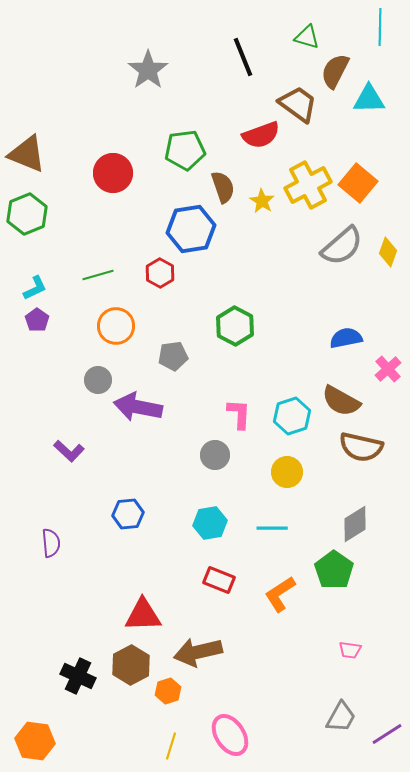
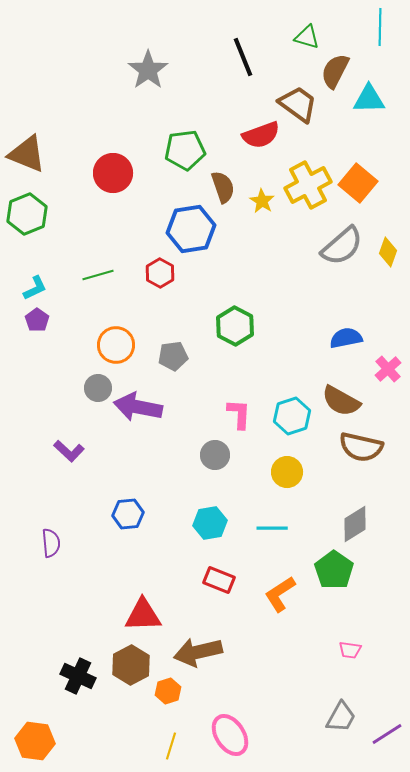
orange circle at (116, 326): moved 19 px down
gray circle at (98, 380): moved 8 px down
